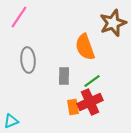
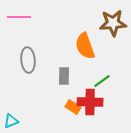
pink line: rotated 55 degrees clockwise
brown star: rotated 16 degrees clockwise
orange semicircle: moved 1 px up
green line: moved 10 px right
red cross: rotated 25 degrees clockwise
orange rectangle: rotated 49 degrees counterclockwise
